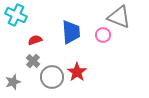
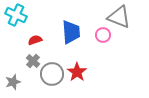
gray circle: moved 3 px up
